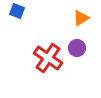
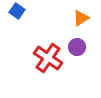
blue square: rotated 14 degrees clockwise
purple circle: moved 1 px up
